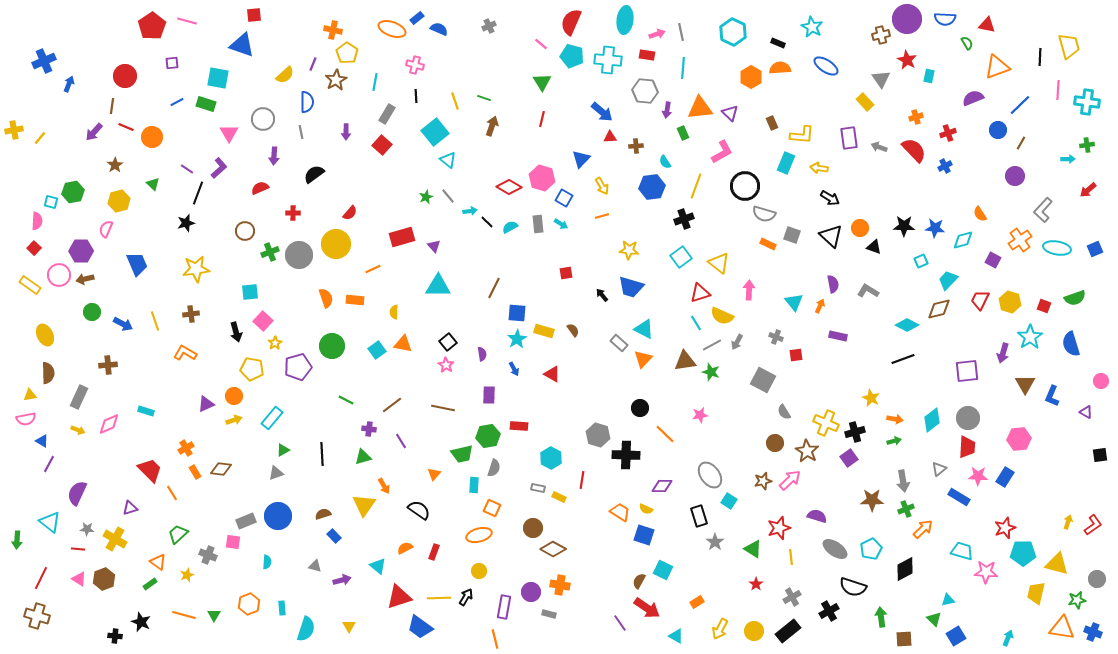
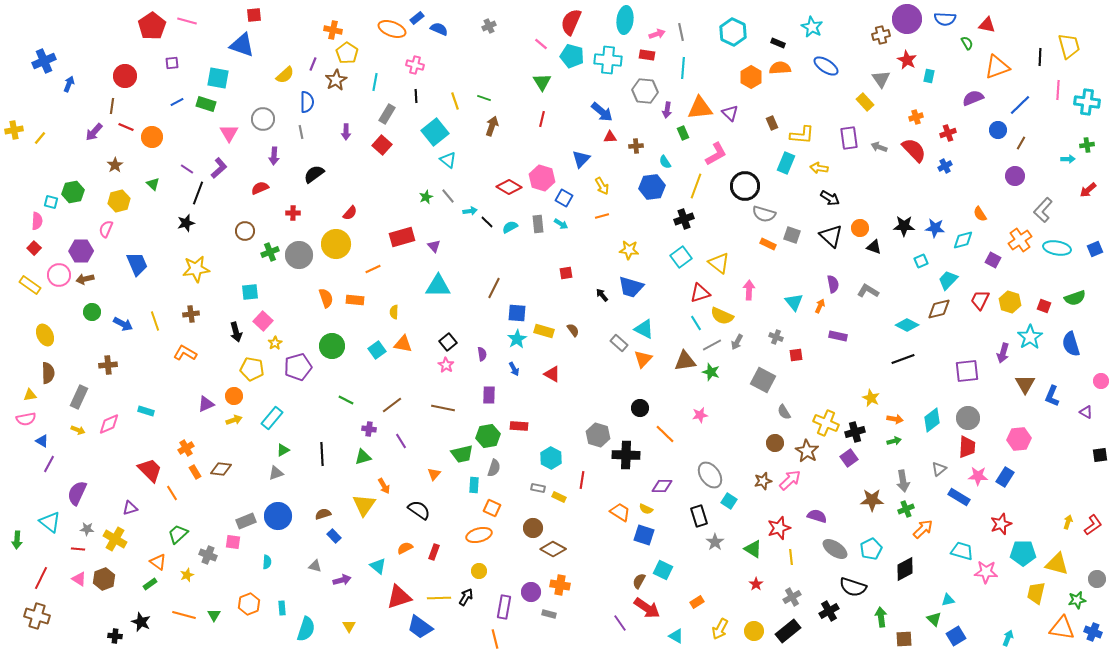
pink L-shape at (722, 152): moved 6 px left, 2 px down
red star at (1005, 528): moved 4 px left, 4 px up
